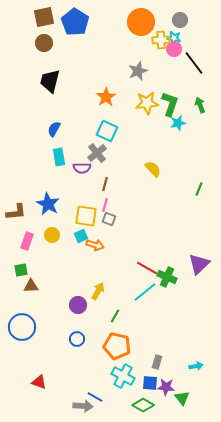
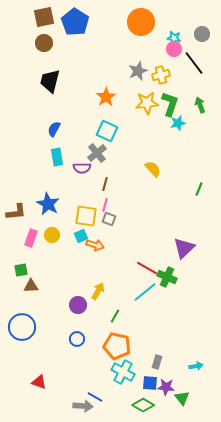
gray circle at (180, 20): moved 22 px right, 14 px down
yellow cross at (161, 40): moved 35 px down; rotated 12 degrees counterclockwise
cyan rectangle at (59, 157): moved 2 px left
pink rectangle at (27, 241): moved 4 px right, 3 px up
purple triangle at (199, 264): moved 15 px left, 16 px up
cyan cross at (123, 376): moved 4 px up
